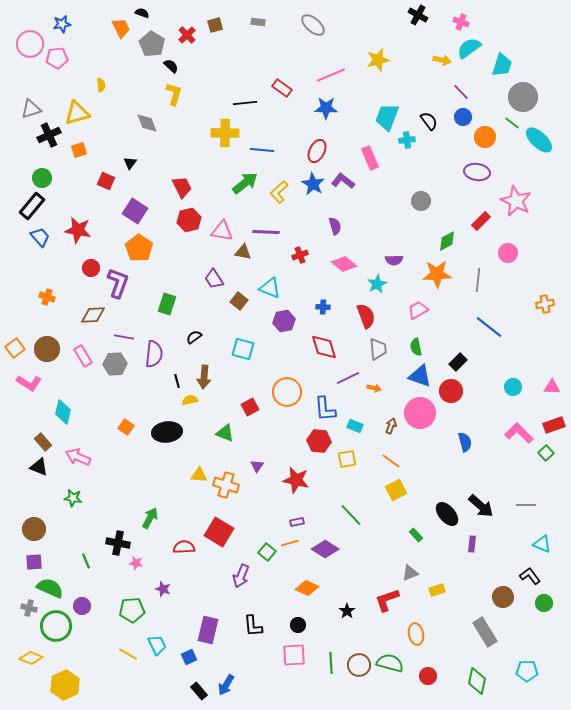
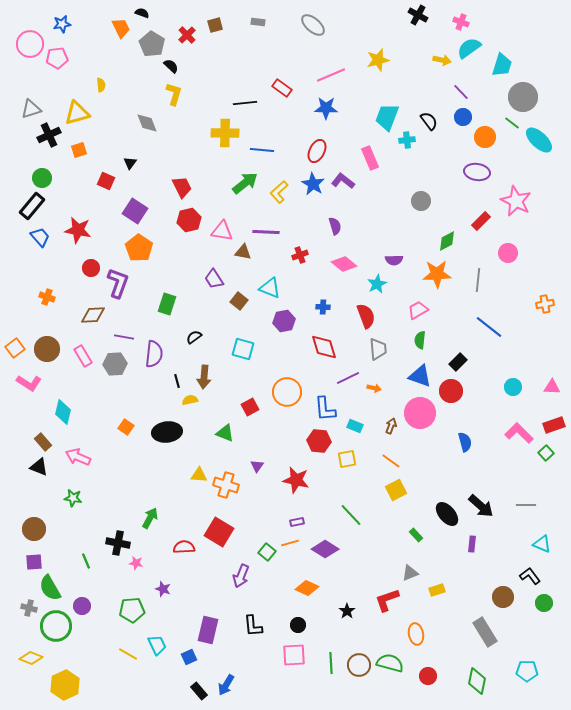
green semicircle at (416, 347): moved 4 px right, 7 px up; rotated 18 degrees clockwise
green semicircle at (50, 588): rotated 144 degrees counterclockwise
